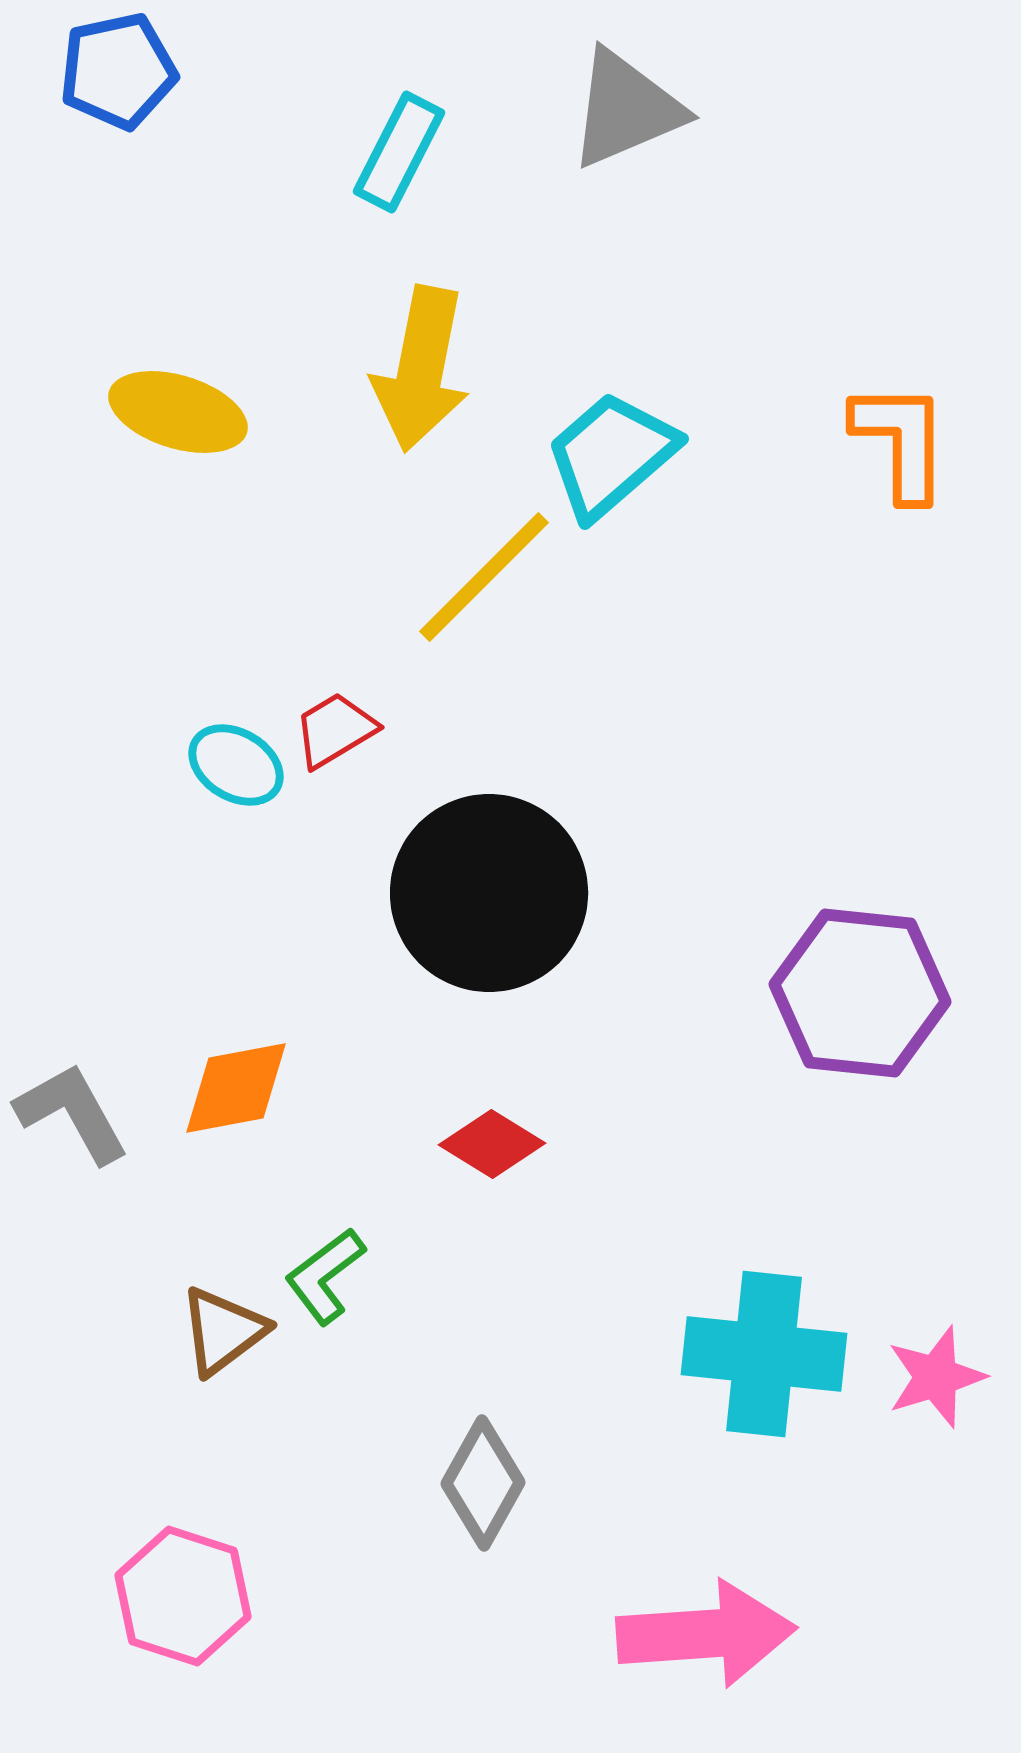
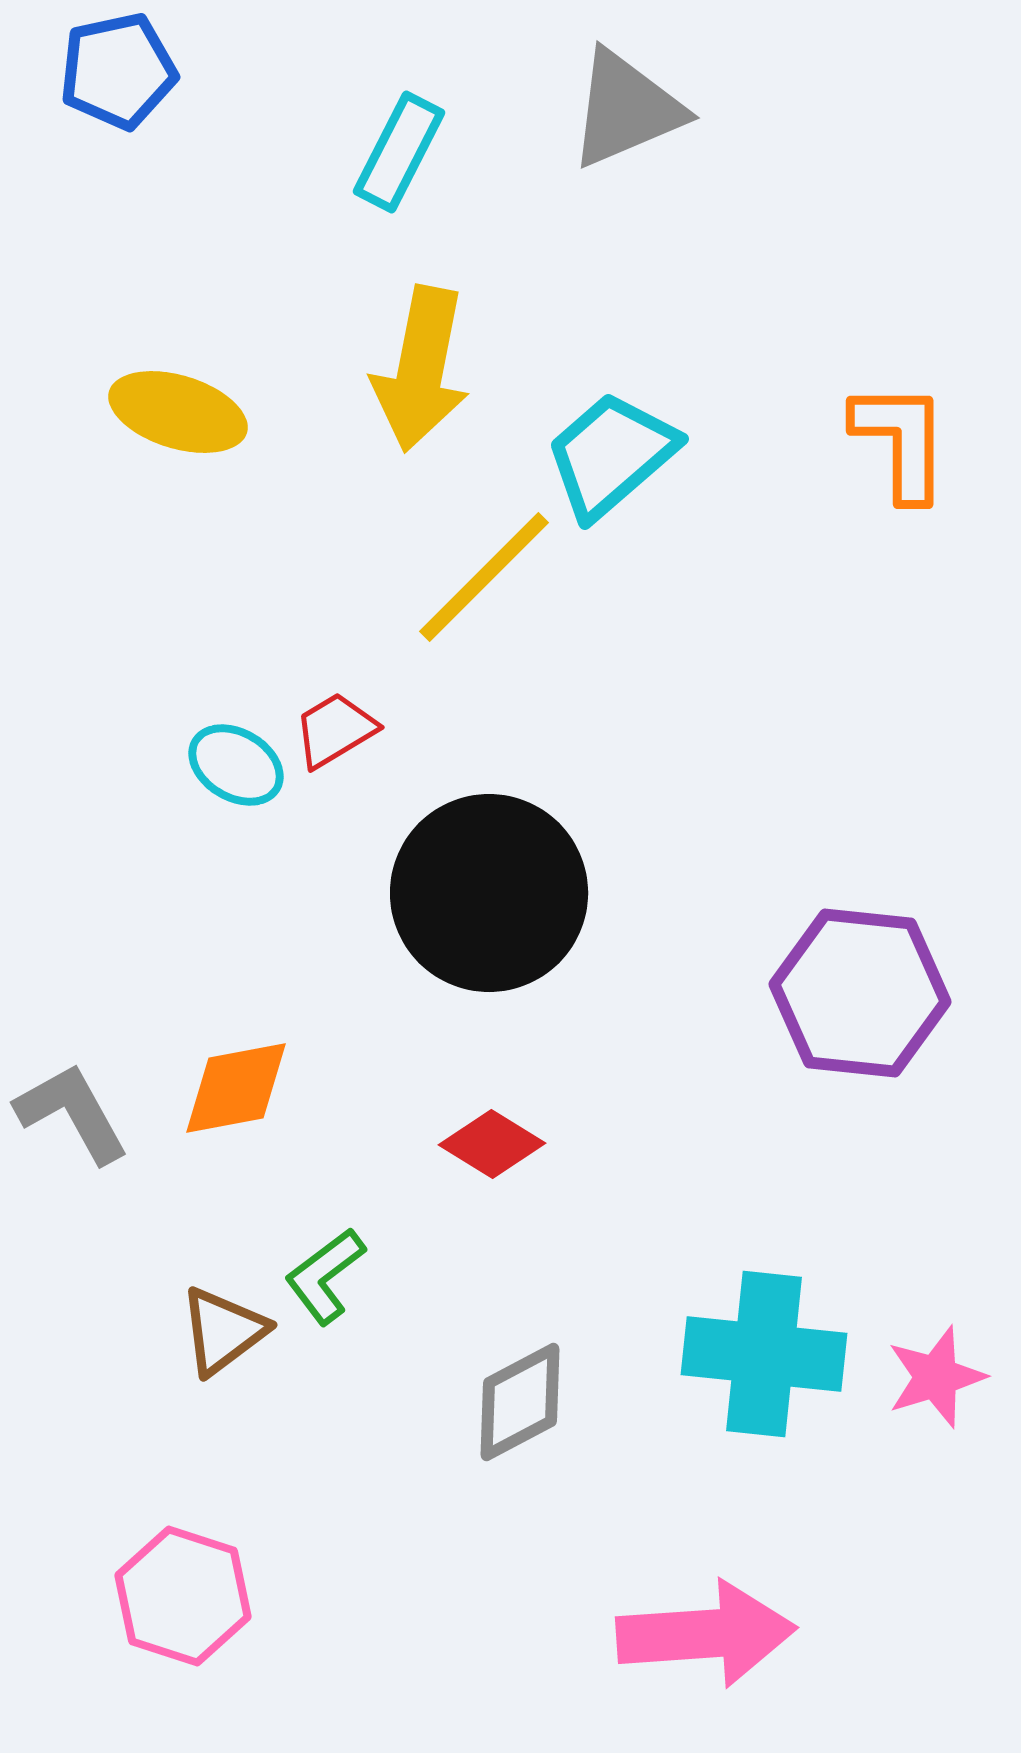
gray diamond: moved 37 px right, 81 px up; rotated 33 degrees clockwise
